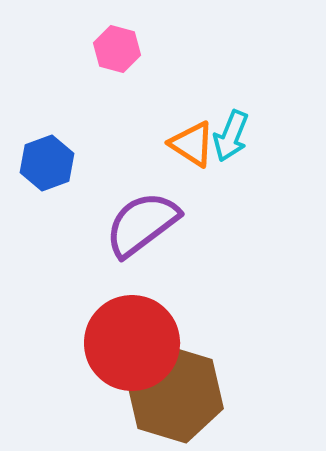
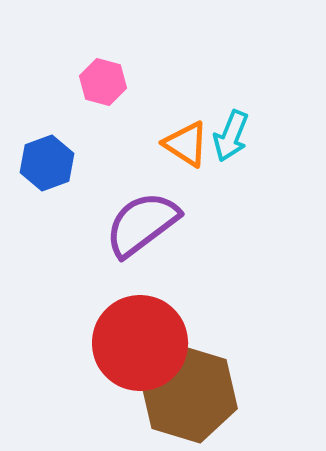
pink hexagon: moved 14 px left, 33 px down
orange triangle: moved 6 px left
red circle: moved 8 px right
brown hexagon: moved 14 px right
